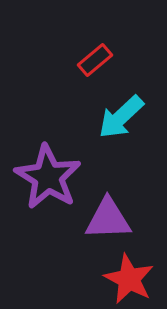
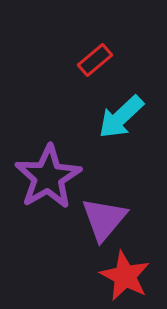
purple star: rotated 10 degrees clockwise
purple triangle: moved 4 px left; rotated 48 degrees counterclockwise
red star: moved 4 px left, 3 px up
